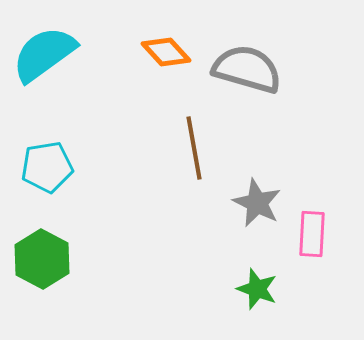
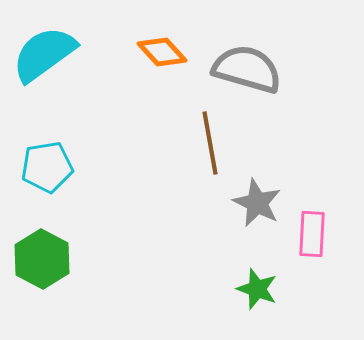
orange diamond: moved 4 px left
brown line: moved 16 px right, 5 px up
